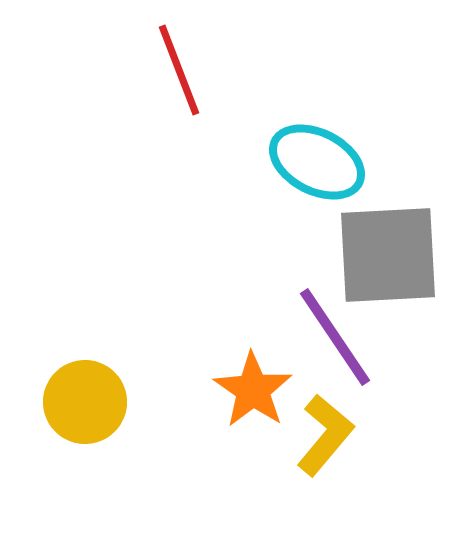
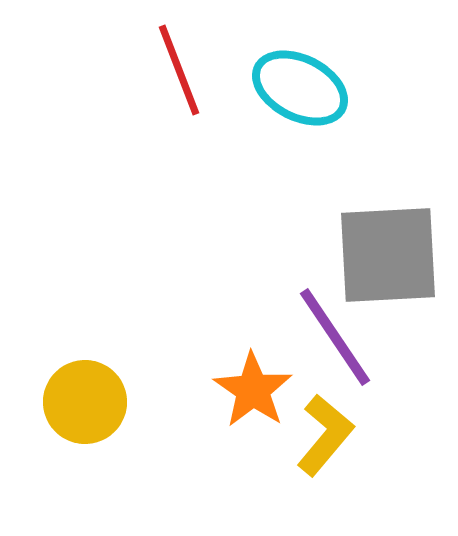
cyan ellipse: moved 17 px left, 74 px up
